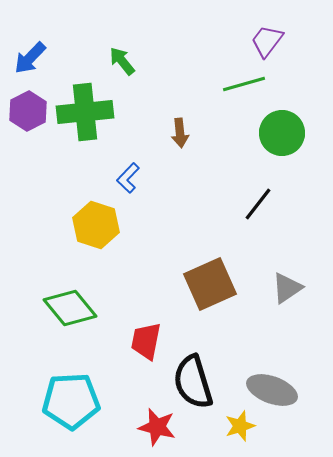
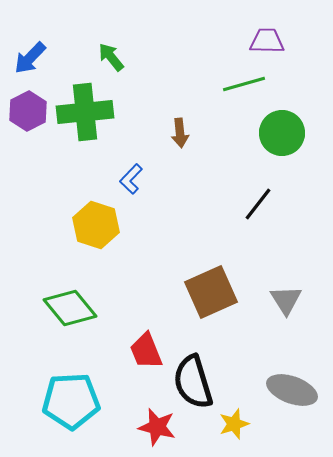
purple trapezoid: rotated 54 degrees clockwise
green arrow: moved 11 px left, 4 px up
blue L-shape: moved 3 px right, 1 px down
brown square: moved 1 px right, 8 px down
gray triangle: moved 1 px left, 12 px down; rotated 28 degrees counterclockwise
red trapezoid: moved 10 px down; rotated 33 degrees counterclockwise
gray ellipse: moved 20 px right
yellow star: moved 6 px left, 2 px up
